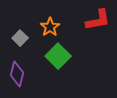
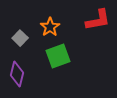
green square: rotated 25 degrees clockwise
